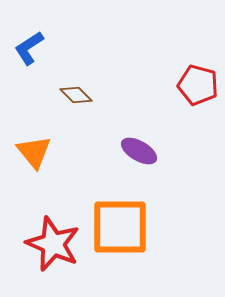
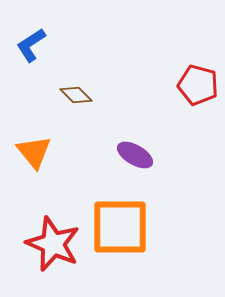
blue L-shape: moved 2 px right, 3 px up
purple ellipse: moved 4 px left, 4 px down
